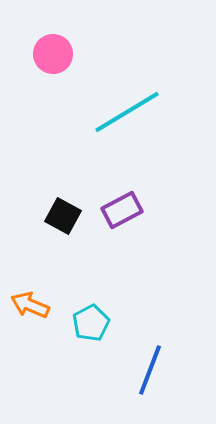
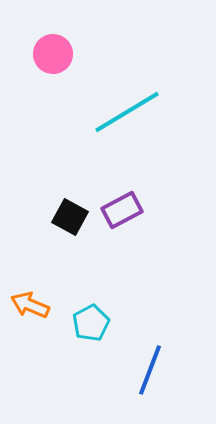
black square: moved 7 px right, 1 px down
